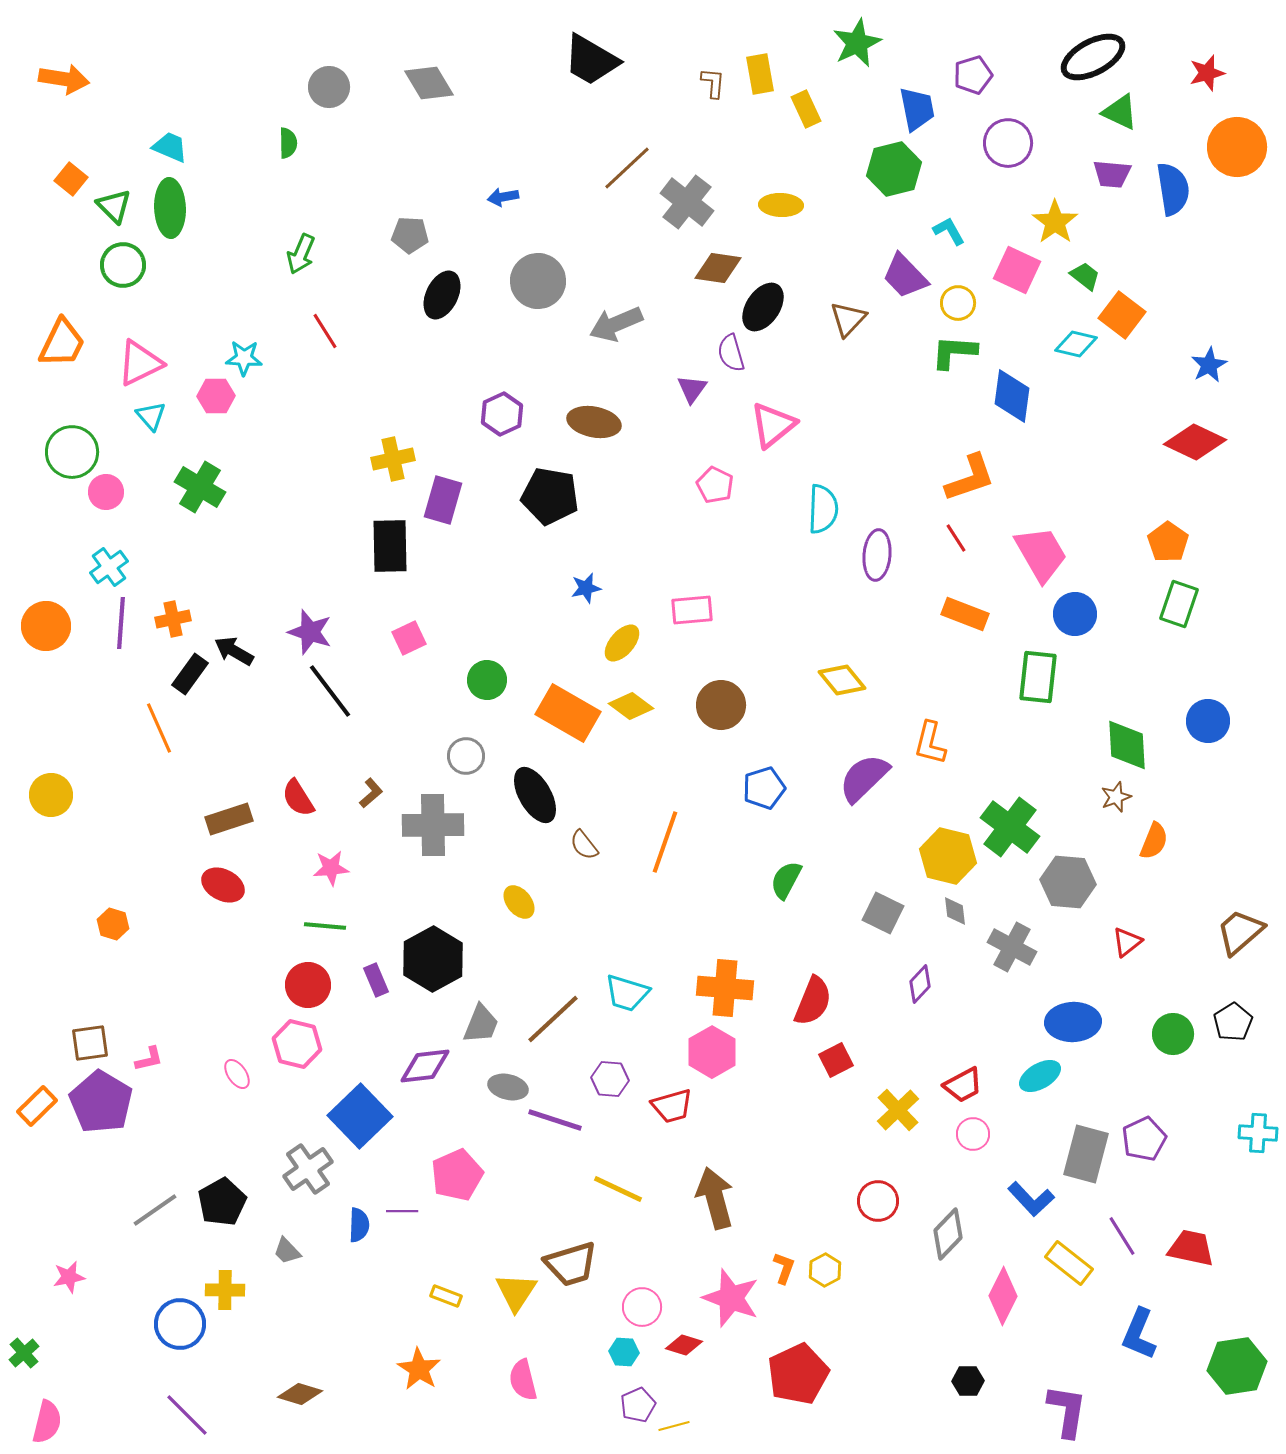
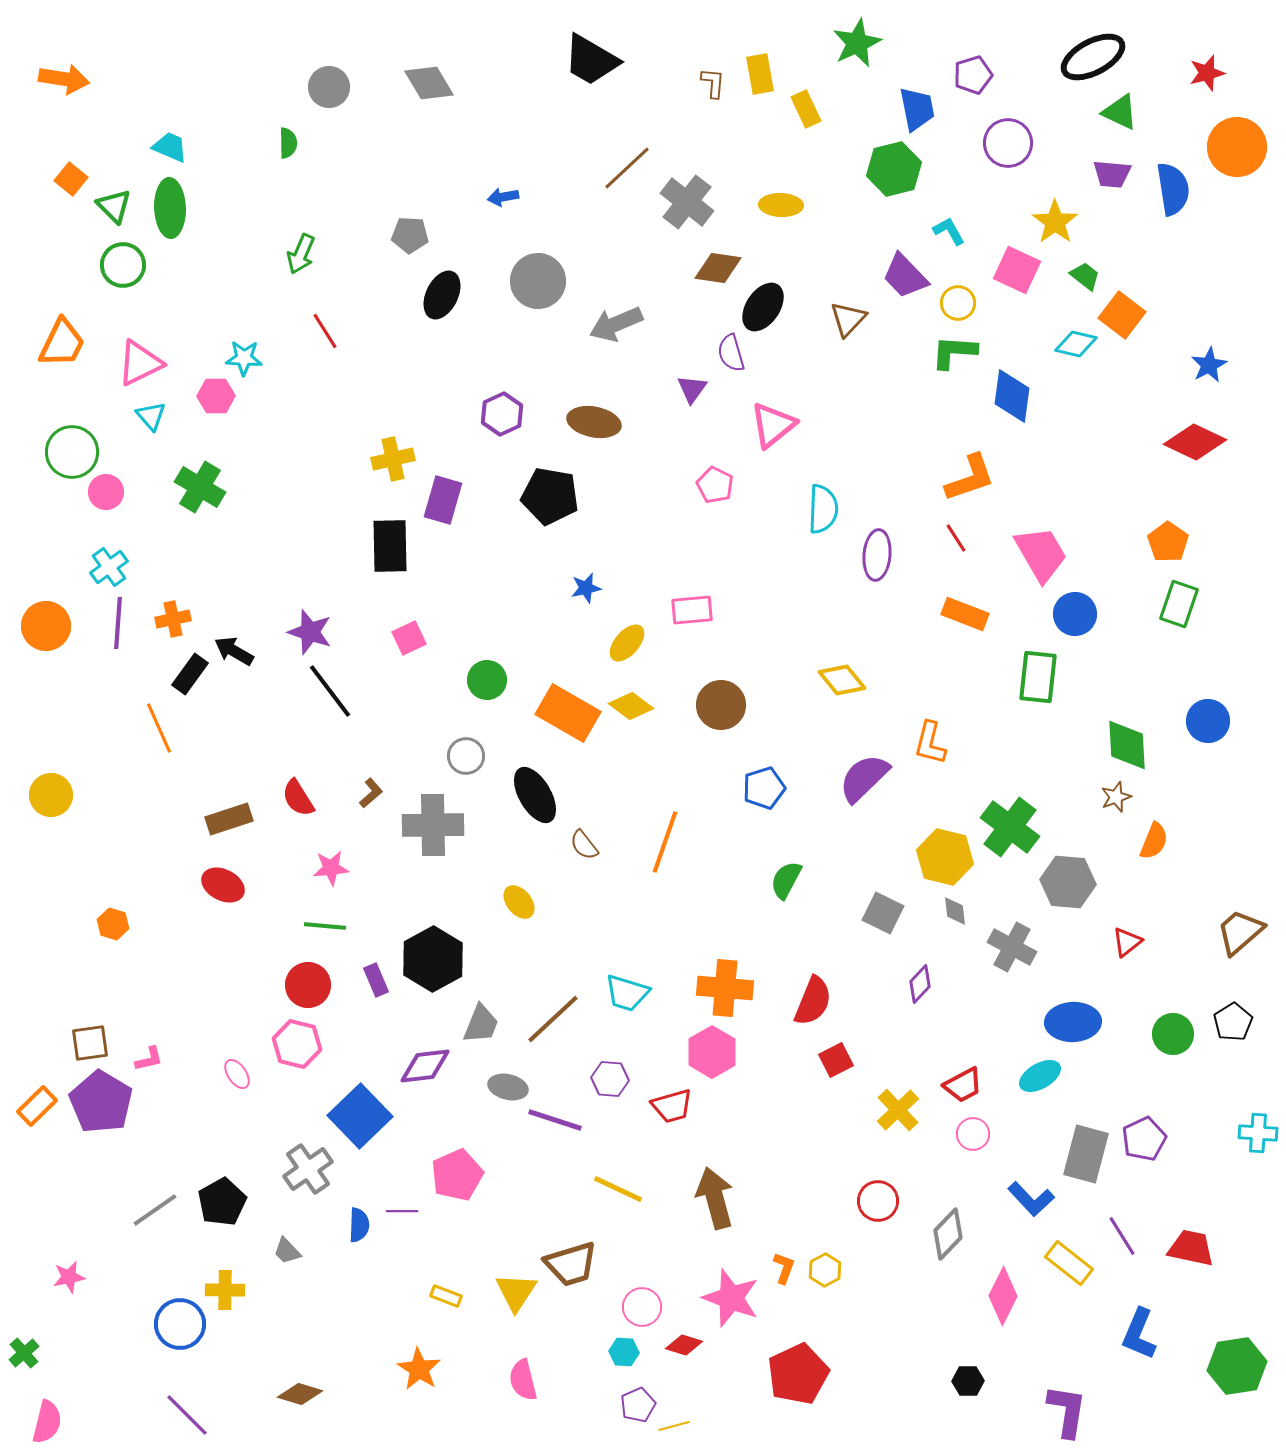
purple line at (121, 623): moved 3 px left
yellow ellipse at (622, 643): moved 5 px right
yellow hexagon at (948, 856): moved 3 px left, 1 px down
